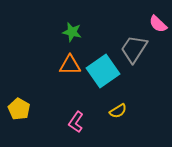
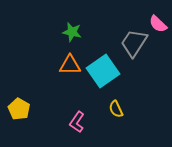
gray trapezoid: moved 6 px up
yellow semicircle: moved 2 px left, 2 px up; rotated 96 degrees clockwise
pink L-shape: moved 1 px right
